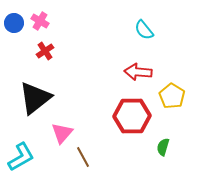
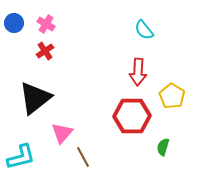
pink cross: moved 6 px right, 3 px down
red arrow: rotated 92 degrees counterclockwise
cyan L-shape: rotated 16 degrees clockwise
